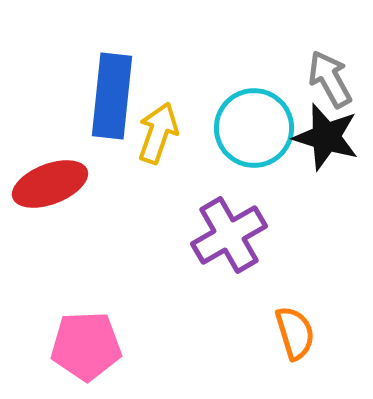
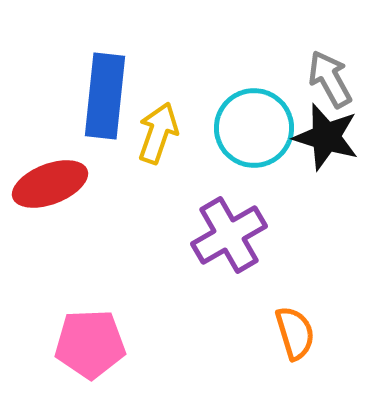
blue rectangle: moved 7 px left
pink pentagon: moved 4 px right, 2 px up
